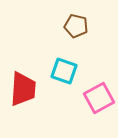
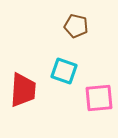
red trapezoid: moved 1 px down
pink square: rotated 24 degrees clockwise
